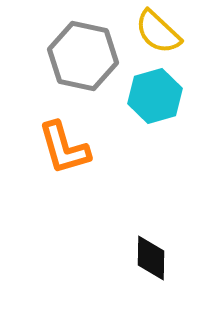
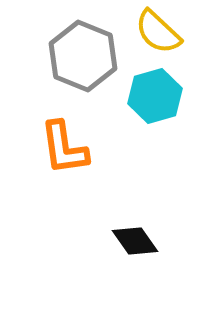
gray hexagon: rotated 10 degrees clockwise
orange L-shape: rotated 8 degrees clockwise
black diamond: moved 16 px left, 17 px up; rotated 36 degrees counterclockwise
